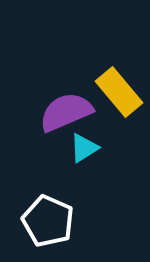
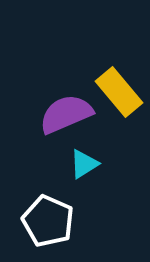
purple semicircle: moved 2 px down
cyan triangle: moved 16 px down
